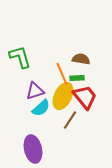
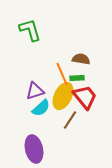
green L-shape: moved 10 px right, 27 px up
purple ellipse: moved 1 px right
